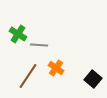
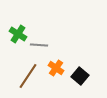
black square: moved 13 px left, 3 px up
